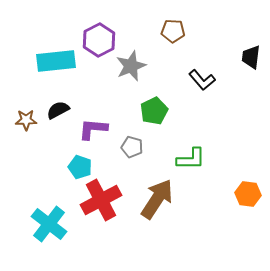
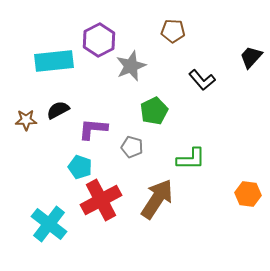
black trapezoid: rotated 35 degrees clockwise
cyan rectangle: moved 2 px left
